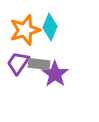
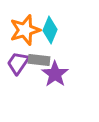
cyan diamond: moved 3 px down
gray rectangle: moved 4 px up
